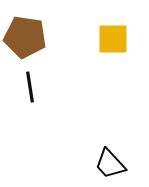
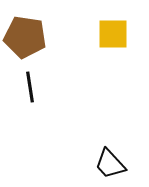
yellow square: moved 5 px up
